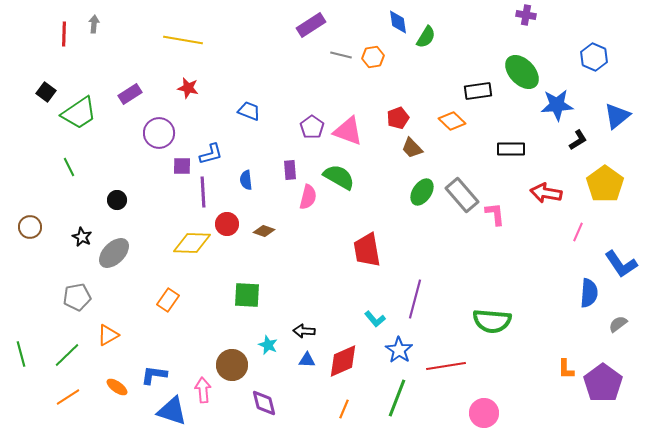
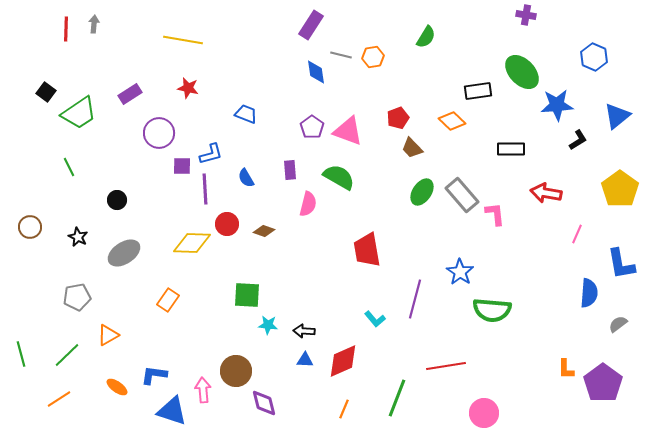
blue diamond at (398, 22): moved 82 px left, 50 px down
purple rectangle at (311, 25): rotated 24 degrees counterclockwise
red line at (64, 34): moved 2 px right, 5 px up
blue trapezoid at (249, 111): moved 3 px left, 3 px down
blue semicircle at (246, 180): moved 2 px up; rotated 24 degrees counterclockwise
yellow pentagon at (605, 184): moved 15 px right, 5 px down
purple line at (203, 192): moved 2 px right, 3 px up
pink semicircle at (308, 197): moved 7 px down
pink line at (578, 232): moved 1 px left, 2 px down
black star at (82, 237): moved 4 px left
gray ellipse at (114, 253): moved 10 px right; rotated 12 degrees clockwise
blue L-shape at (621, 264): rotated 24 degrees clockwise
green semicircle at (492, 321): moved 11 px up
cyan star at (268, 345): moved 20 px up; rotated 18 degrees counterclockwise
blue star at (399, 350): moved 61 px right, 78 px up
blue triangle at (307, 360): moved 2 px left
brown circle at (232, 365): moved 4 px right, 6 px down
orange line at (68, 397): moved 9 px left, 2 px down
